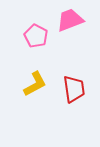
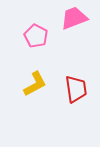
pink trapezoid: moved 4 px right, 2 px up
red trapezoid: moved 2 px right
